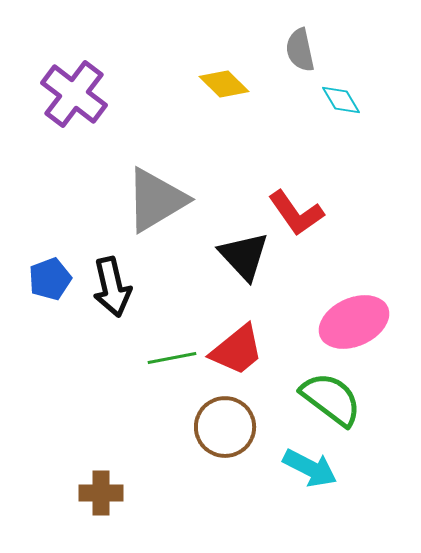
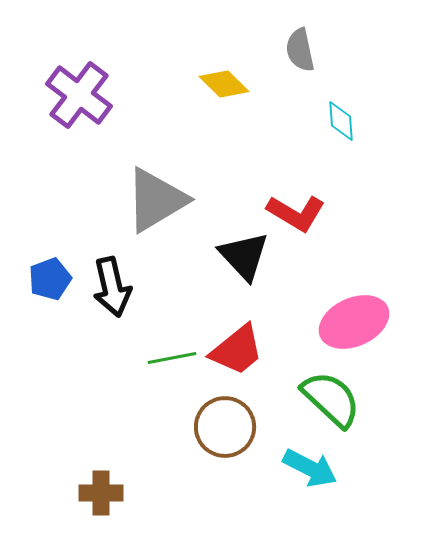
purple cross: moved 5 px right, 1 px down
cyan diamond: moved 21 px down; rotated 27 degrees clockwise
red L-shape: rotated 24 degrees counterclockwise
green semicircle: rotated 6 degrees clockwise
